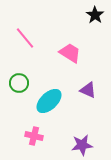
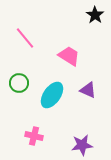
pink trapezoid: moved 1 px left, 3 px down
cyan ellipse: moved 3 px right, 6 px up; rotated 12 degrees counterclockwise
